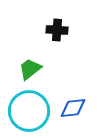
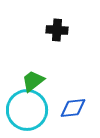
green trapezoid: moved 3 px right, 12 px down
cyan circle: moved 2 px left, 1 px up
